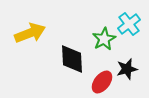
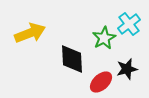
green star: moved 1 px up
red ellipse: moved 1 px left; rotated 10 degrees clockwise
